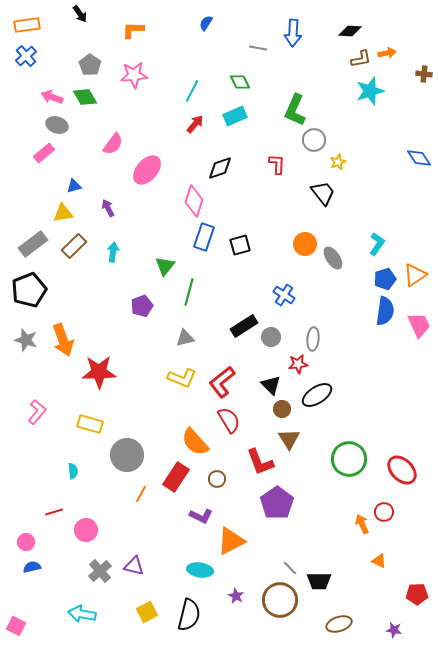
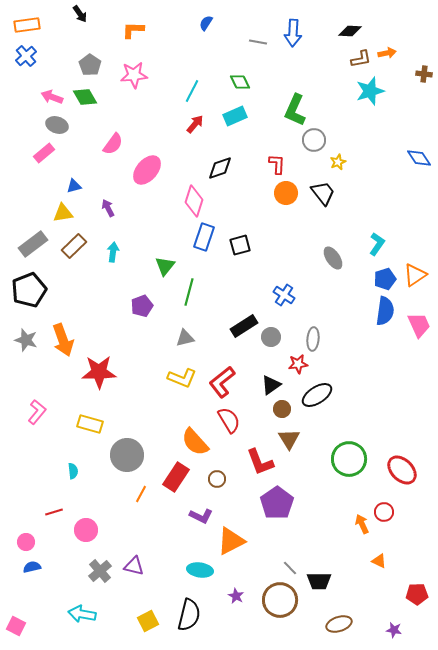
gray line at (258, 48): moved 6 px up
orange circle at (305, 244): moved 19 px left, 51 px up
black triangle at (271, 385): rotated 40 degrees clockwise
yellow square at (147, 612): moved 1 px right, 9 px down
